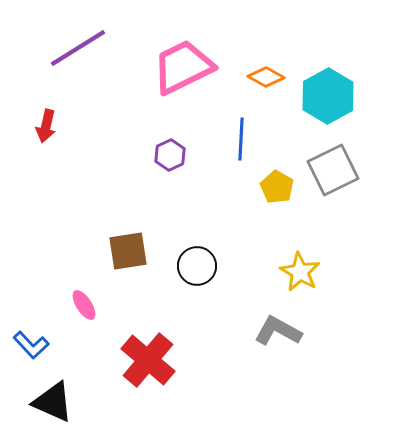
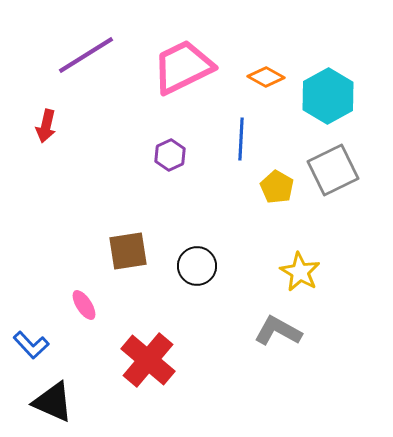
purple line: moved 8 px right, 7 px down
